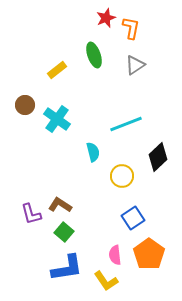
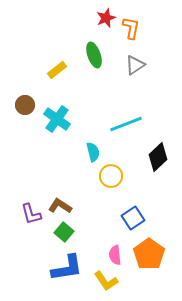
yellow circle: moved 11 px left
brown L-shape: moved 1 px down
